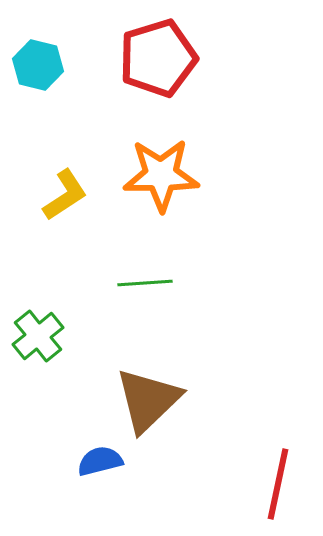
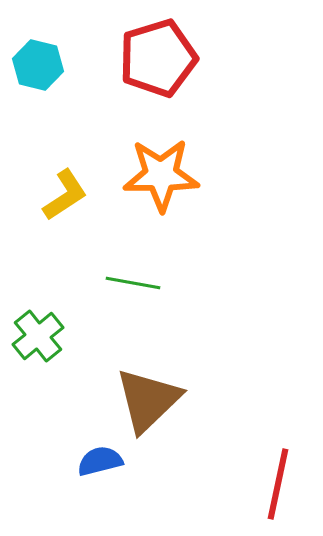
green line: moved 12 px left; rotated 14 degrees clockwise
